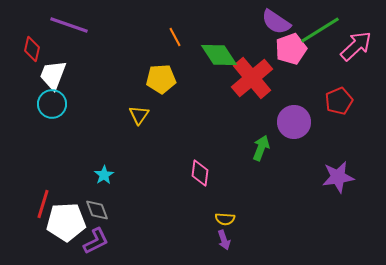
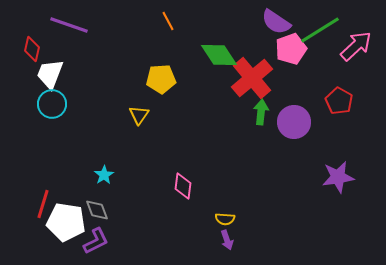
orange line: moved 7 px left, 16 px up
white trapezoid: moved 3 px left, 1 px up
red pentagon: rotated 20 degrees counterclockwise
green arrow: moved 36 px up; rotated 15 degrees counterclockwise
pink diamond: moved 17 px left, 13 px down
white pentagon: rotated 12 degrees clockwise
purple arrow: moved 3 px right
